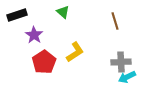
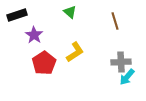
green triangle: moved 7 px right
red pentagon: moved 1 px down
cyan arrow: rotated 24 degrees counterclockwise
